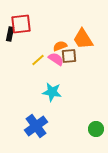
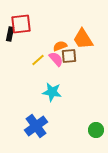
pink semicircle: rotated 14 degrees clockwise
green circle: moved 1 px down
